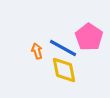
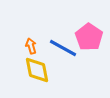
orange arrow: moved 6 px left, 5 px up
yellow diamond: moved 27 px left
